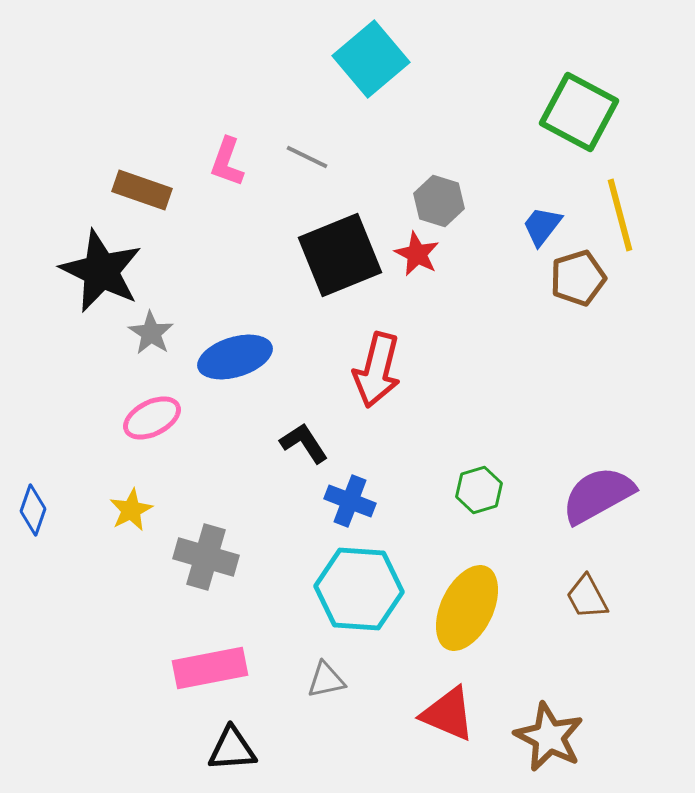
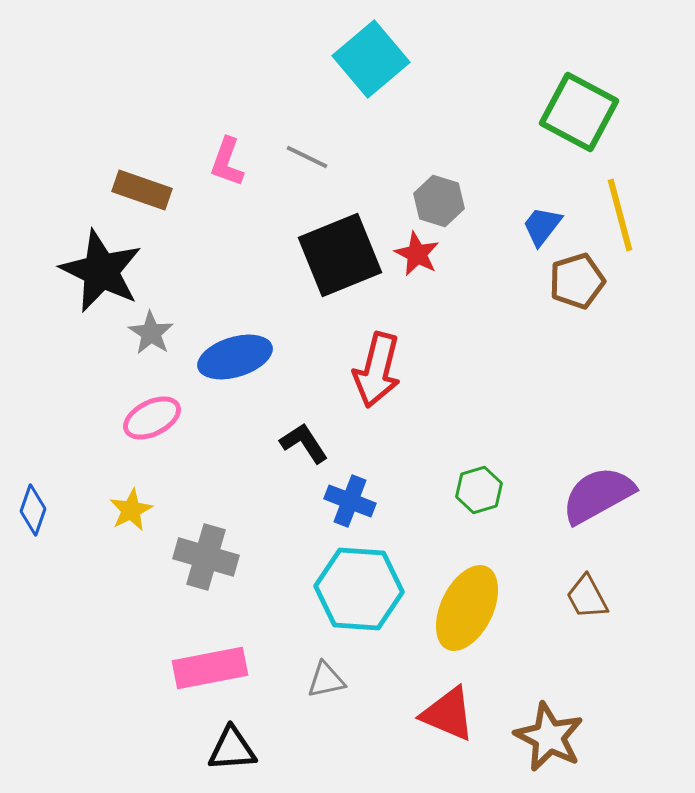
brown pentagon: moved 1 px left, 3 px down
